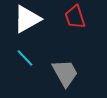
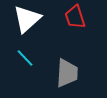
white triangle: rotated 12 degrees counterclockwise
gray trapezoid: moved 2 px right; rotated 32 degrees clockwise
